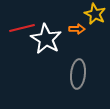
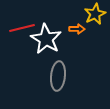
yellow star: rotated 20 degrees clockwise
gray ellipse: moved 20 px left, 2 px down
